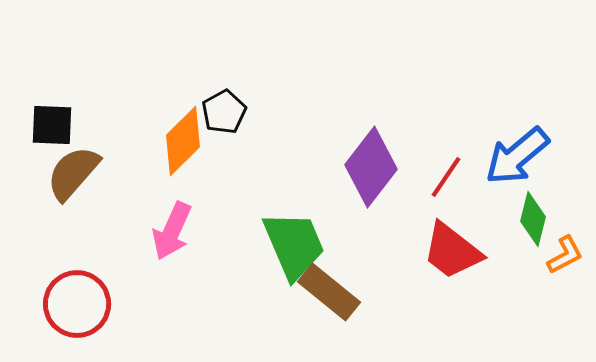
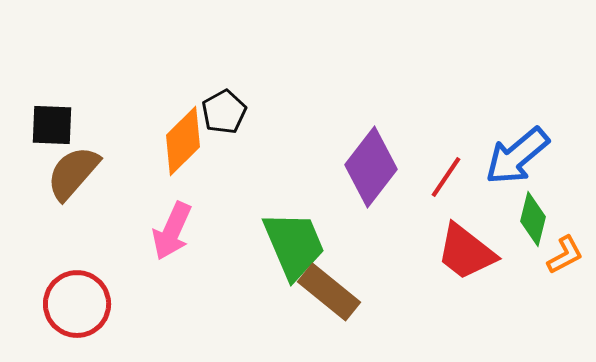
red trapezoid: moved 14 px right, 1 px down
